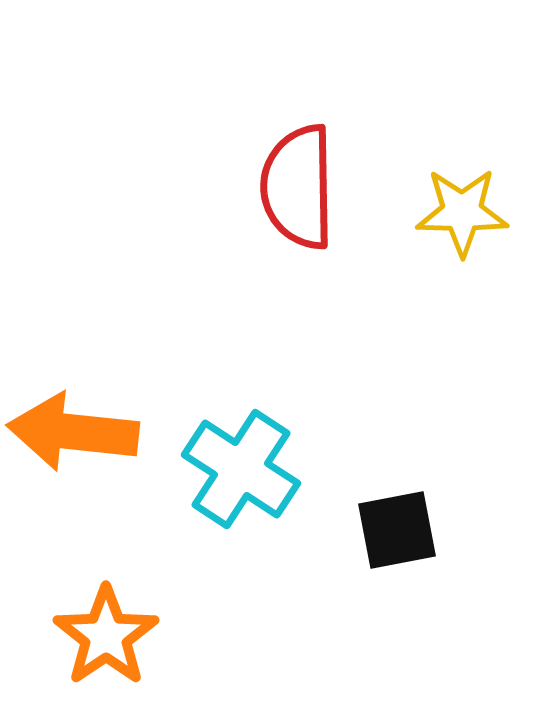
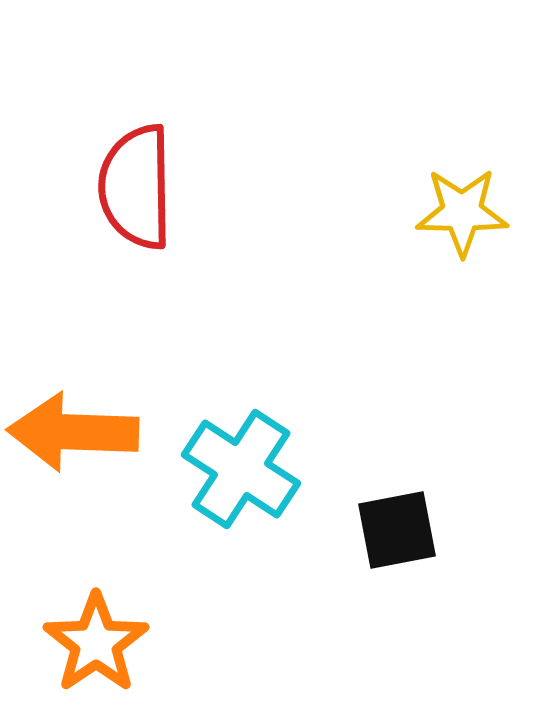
red semicircle: moved 162 px left
orange arrow: rotated 4 degrees counterclockwise
orange star: moved 10 px left, 7 px down
